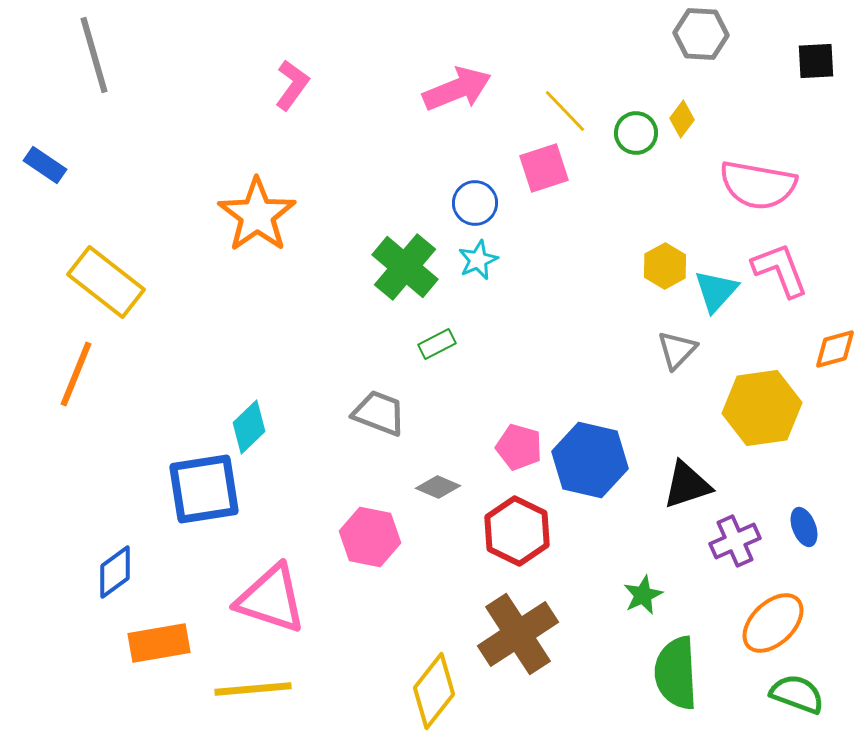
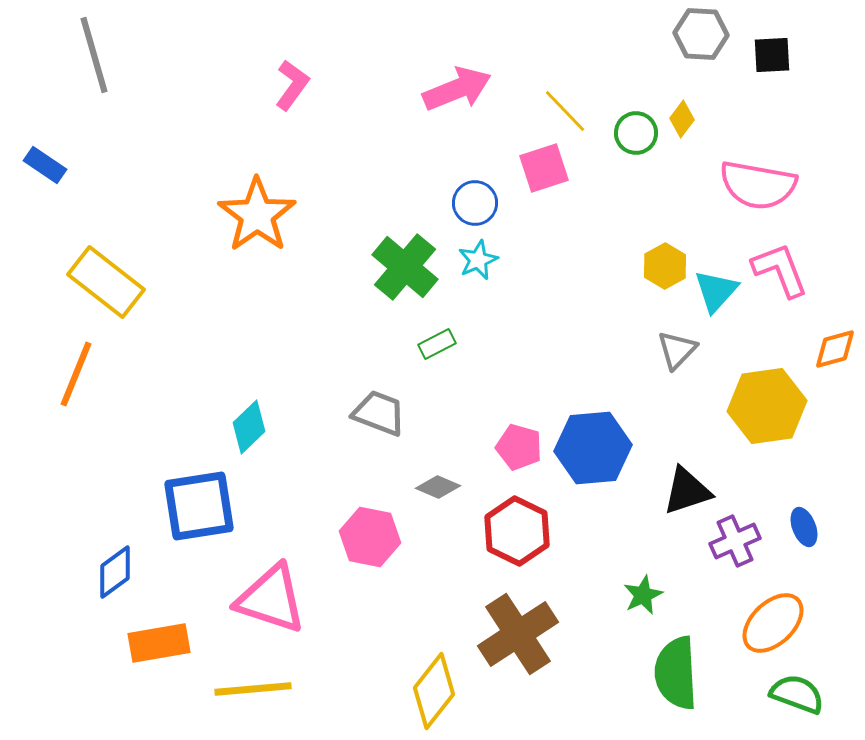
black square at (816, 61): moved 44 px left, 6 px up
yellow hexagon at (762, 408): moved 5 px right, 2 px up
blue hexagon at (590, 460): moved 3 px right, 12 px up; rotated 18 degrees counterclockwise
black triangle at (687, 485): moved 6 px down
blue square at (204, 489): moved 5 px left, 17 px down
